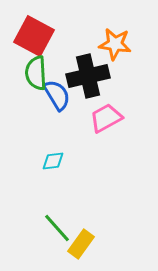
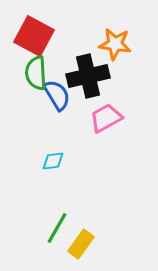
green line: rotated 72 degrees clockwise
